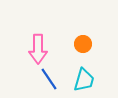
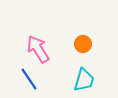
pink arrow: rotated 148 degrees clockwise
blue line: moved 20 px left
